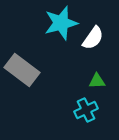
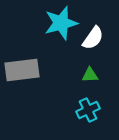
gray rectangle: rotated 44 degrees counterclockwise
green triangle: moved 7 px left, 6 px up
cyan cross: moved 2 px right
